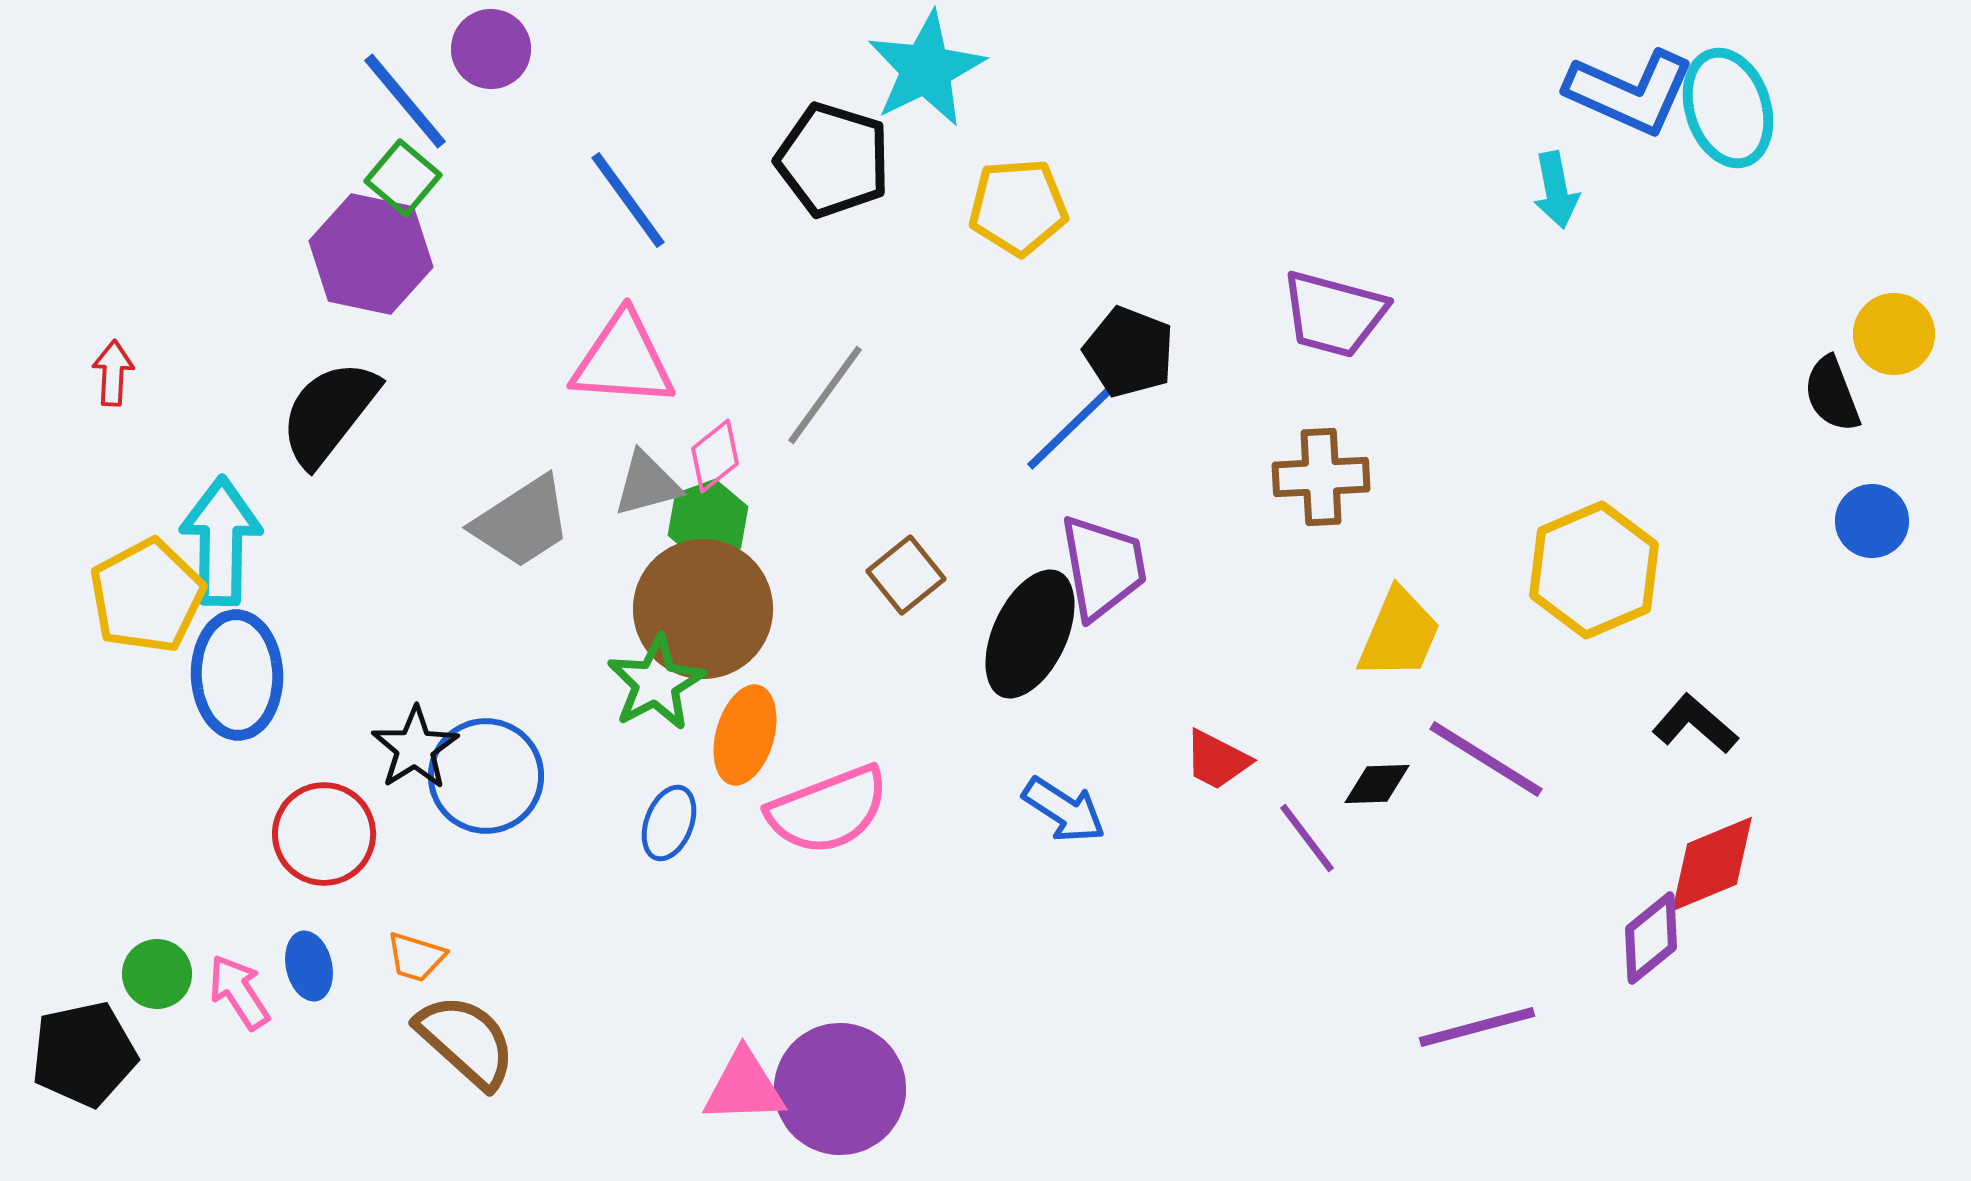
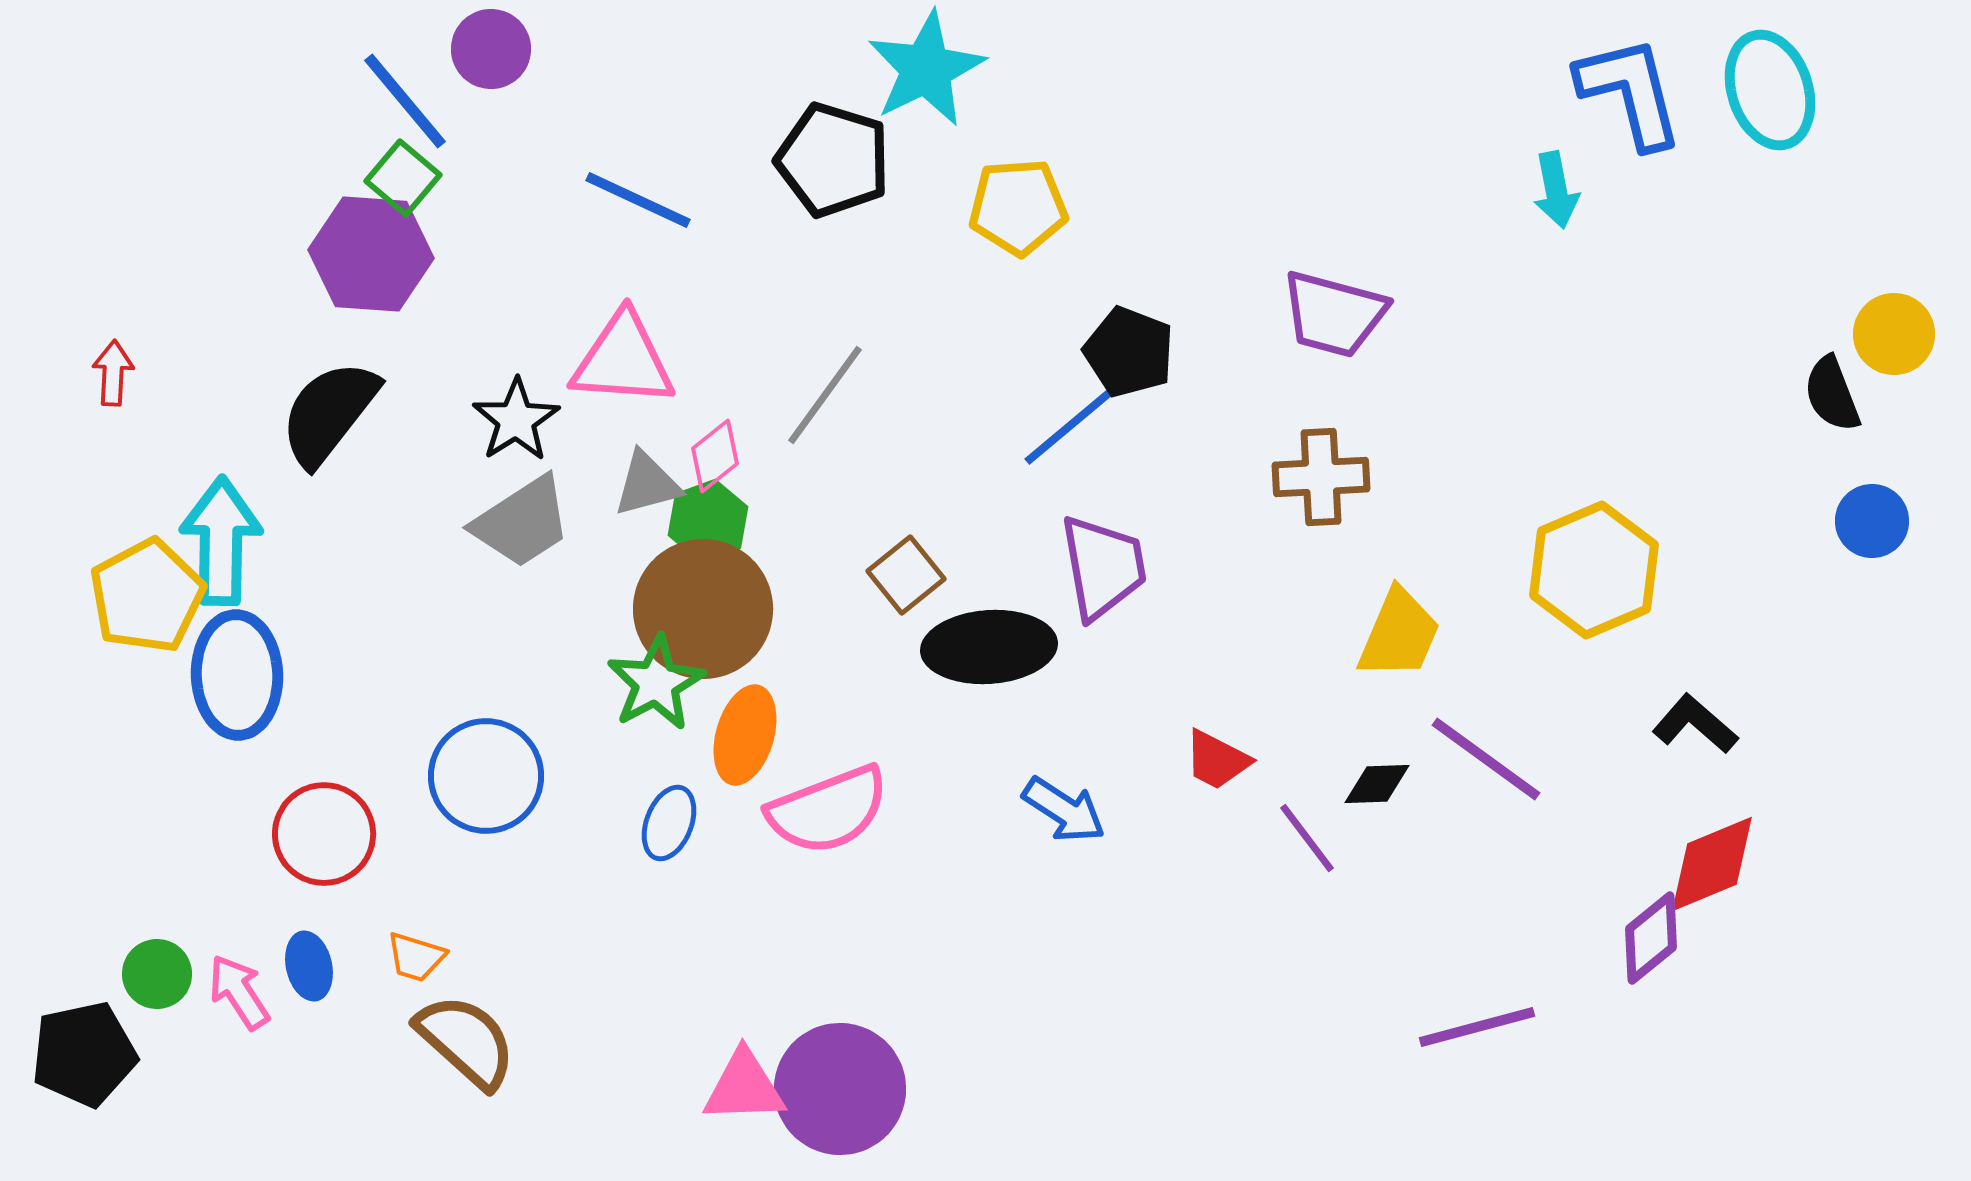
blue L-shape at (1630, 92): rotated 128 degrees counterclockwise
cyan ellipse at (1728, 108): moved 42 px right, 18 px up
blue line at (628, 200): moved 10 px right; rotated 29 degrees counterclockwise
purple hexagon at (371, 254): rotated 8 degrees counterclockwise
blue line at (1072, 426): moved 2 px up; rotated 4 degrees clockwise
black ellipse at (1030, 634): moved 41 px left, 13 px down; rotated 61 degrees clockwise
black star at (415, 748): moved 101 px right, 328 px up
purple line at (1486, 759): rotated 4 degrees clockwise
